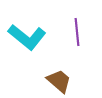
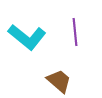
purple line: moved 2 px left
